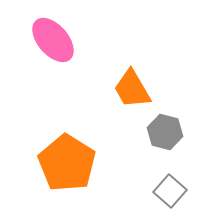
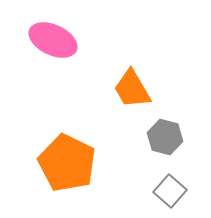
pink ellipse: rotated 24 degrees counterclockwise
gray hexagon: moved 5 px down
orange pentagon: rotated 6 degrees counterclockwise
